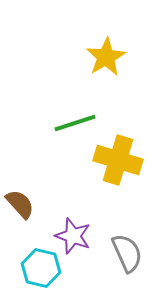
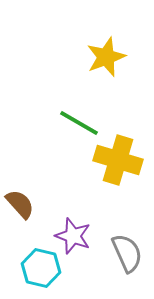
yellow star: rotated 9 degrees clockwise
green line: moved 4 px right; rotated 48 degrees clockwise
